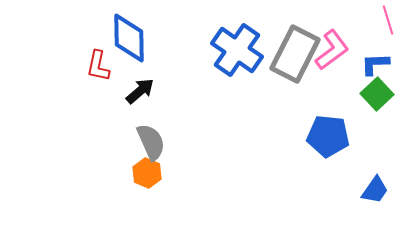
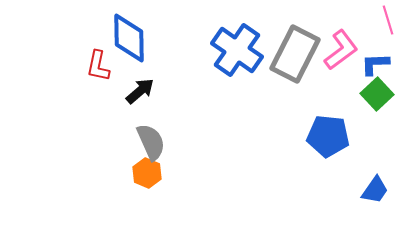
pink L-shape: moved 9 px right
